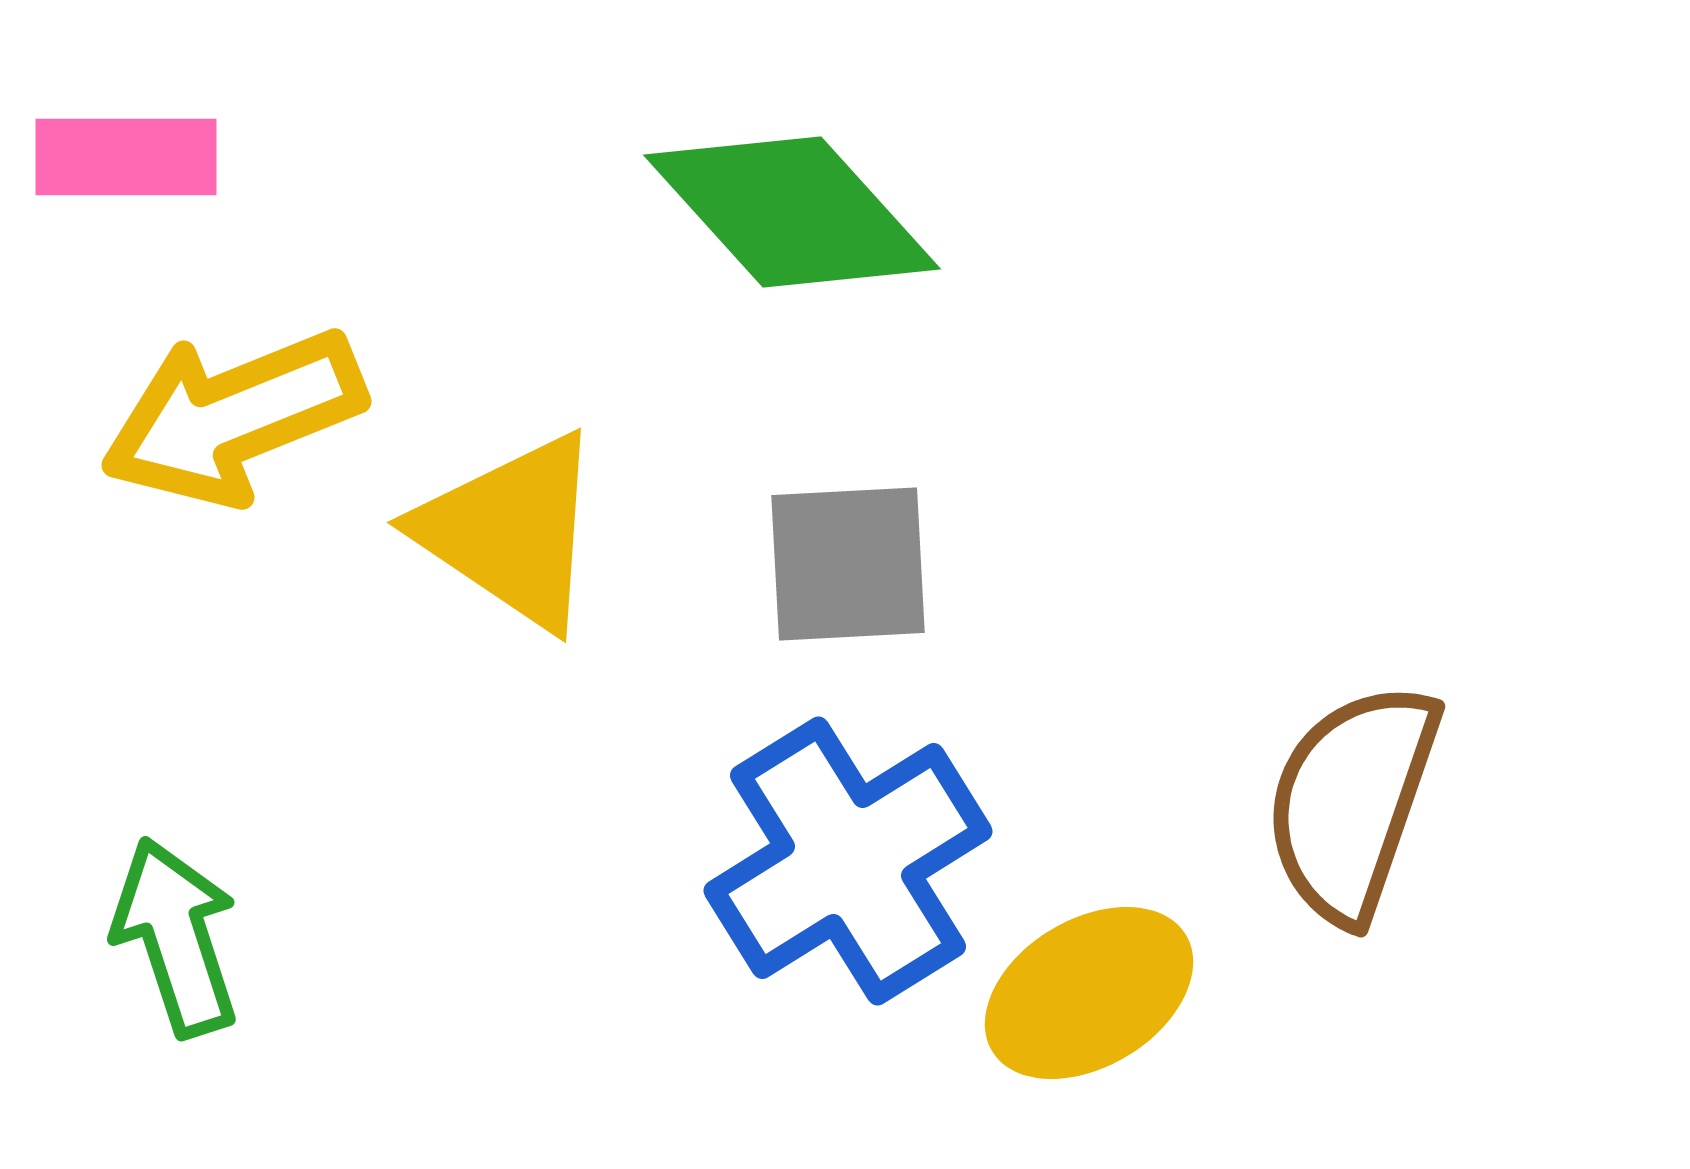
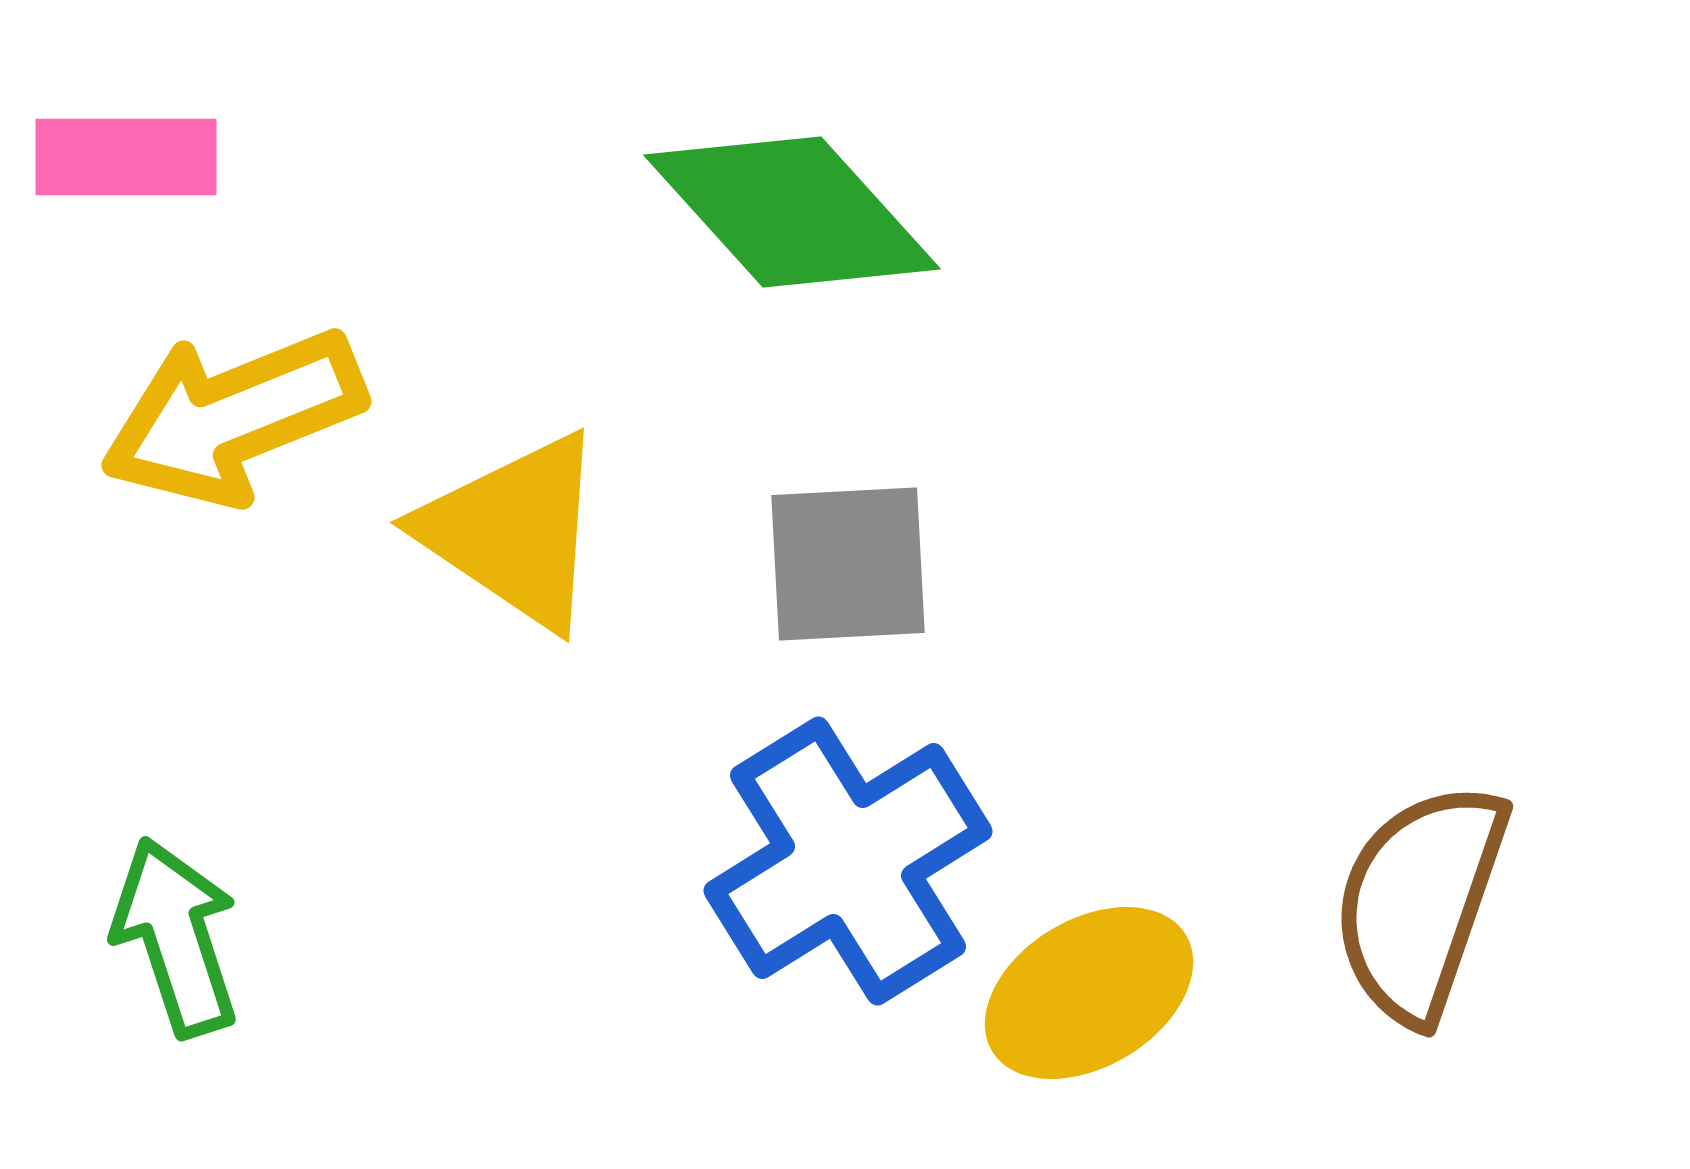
yellow triangle: moved 3 px right
brown semicircle: moved 68 px right, 100 px down
